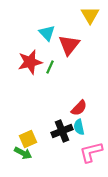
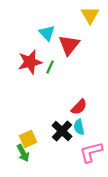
red semicircle: moved 1 px up
black cross: rotated 25 degrees counterclockwise
green arrow: rotated 36 degrees clockwise
